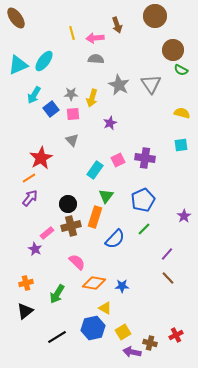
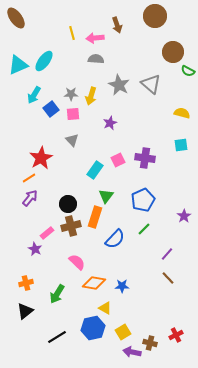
brown circle at (173, 50): moved 2 px down
green semicircle at (181, 70): moved 7 px right, 1 px down
gray triangle at (151, 84): rotated 15 degrees counterclockwise
yellow arrow at (92, 98): moved 1 px left, 2 px up
